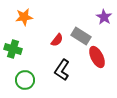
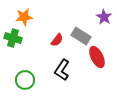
green cross: moved 11 px up
